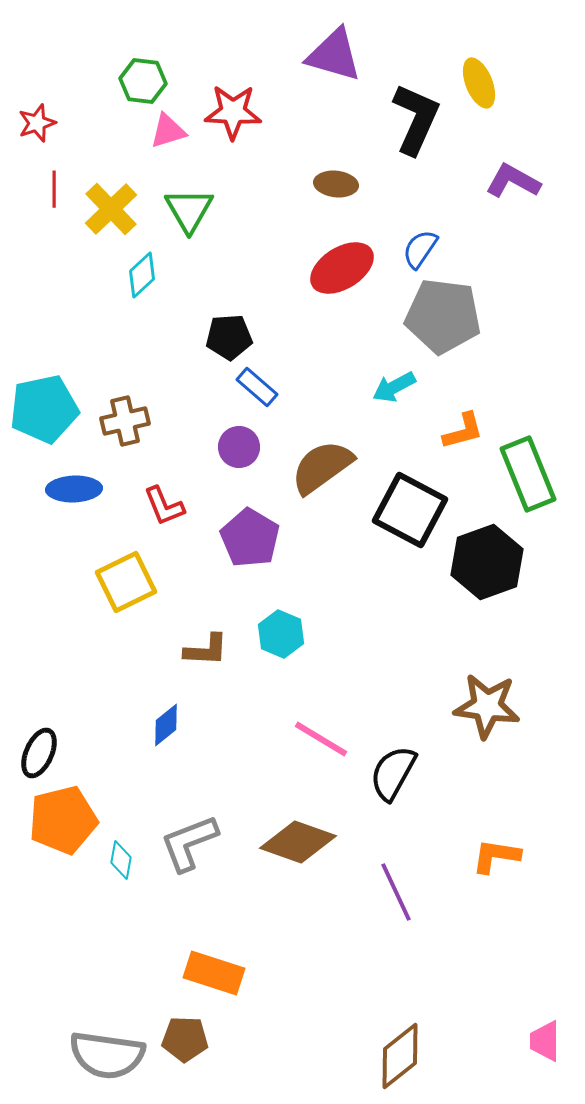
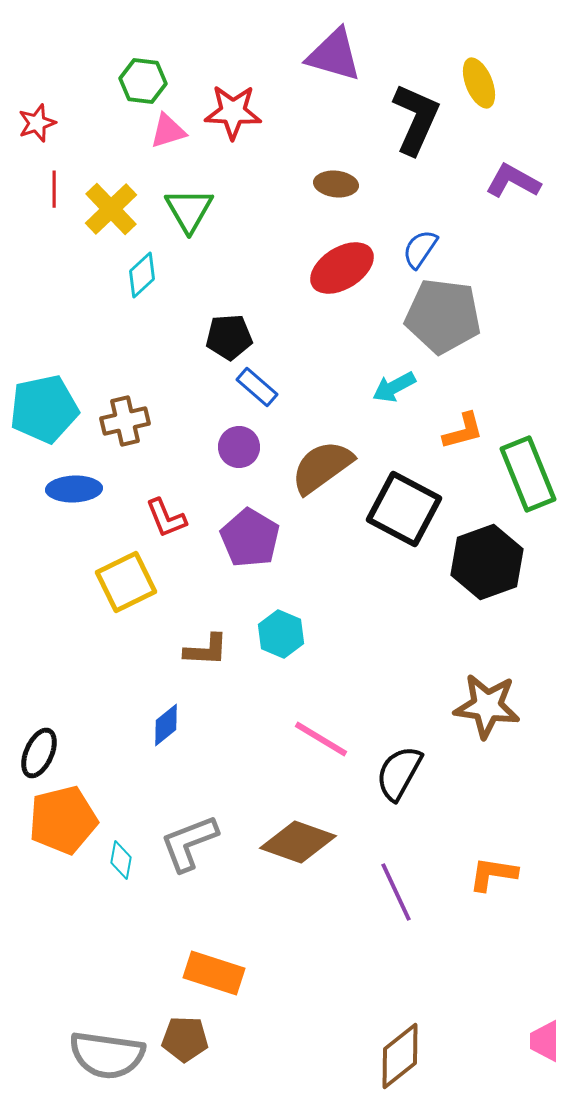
red L-shape at (164, 506): moved 2 px right, 12 px down
black square at (410, 510): moved 6 px left, 1 px up
black semicircle at (393, 773): moved 6 px right
orange L-shape at (496, 856): moved 3 px left, 18 px down
